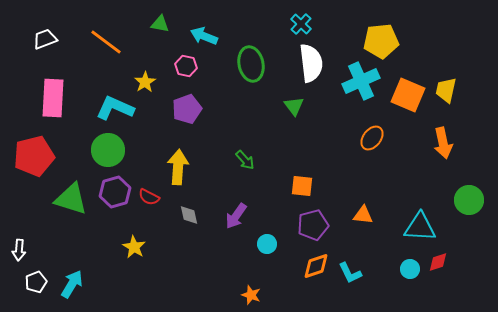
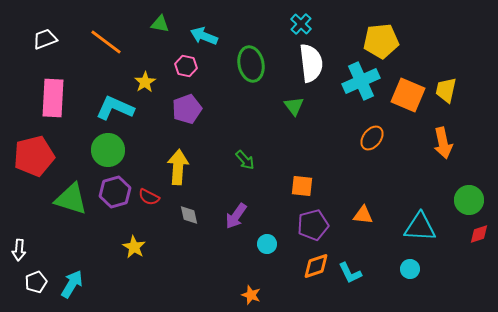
red diamond at (438, 262): moved 41 px right, 28 px up
